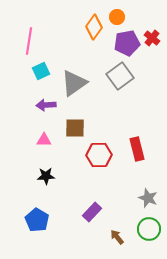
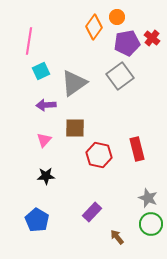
pink triangle: rotated 49 degrees counterclockwise
red hexagon: rotated 15 degrees clockwise
green circle: moved 2 px right, 5 px up
